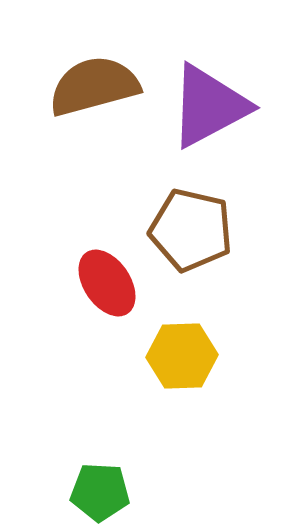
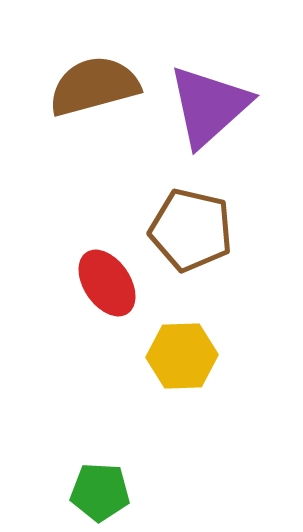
purple triangle: rotated 14 degrees counterclockwise
